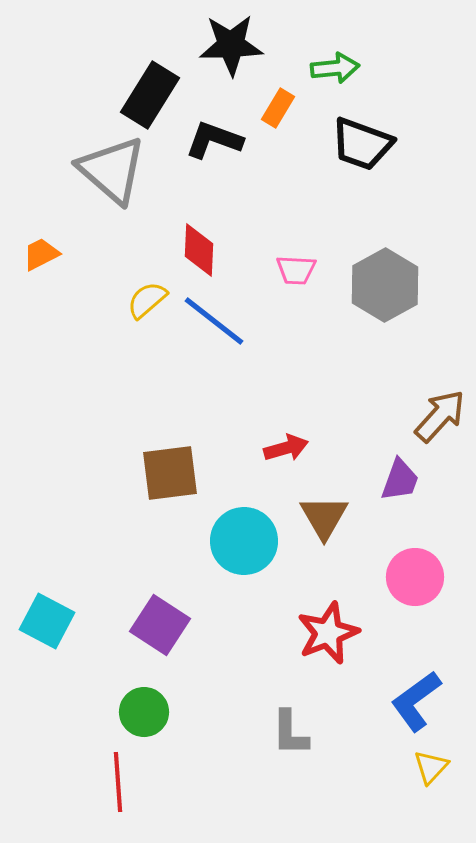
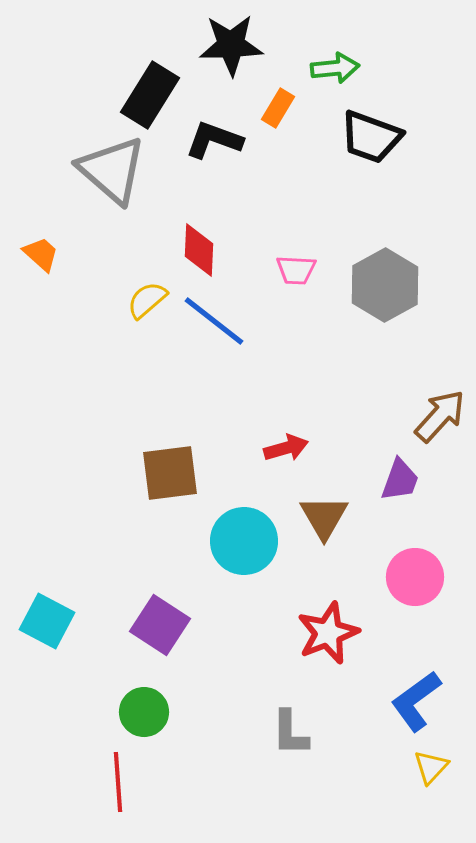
black trapezoid: moved 9 px right, 7 px up
orange trapezoid: rotated 69 degrees clockwise
